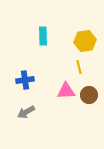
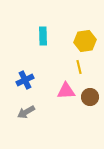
blue cross: rotated 18 degrees counterclockwise
brown circle: moved 1 px right, 2 px down
